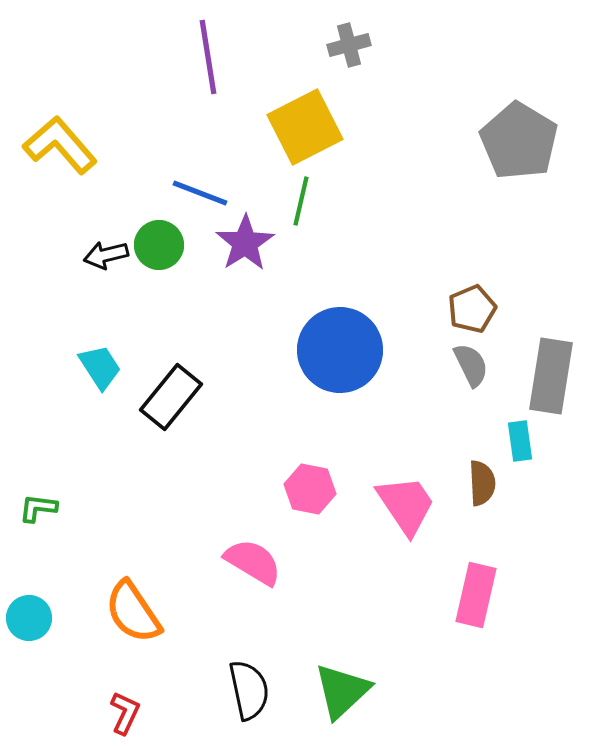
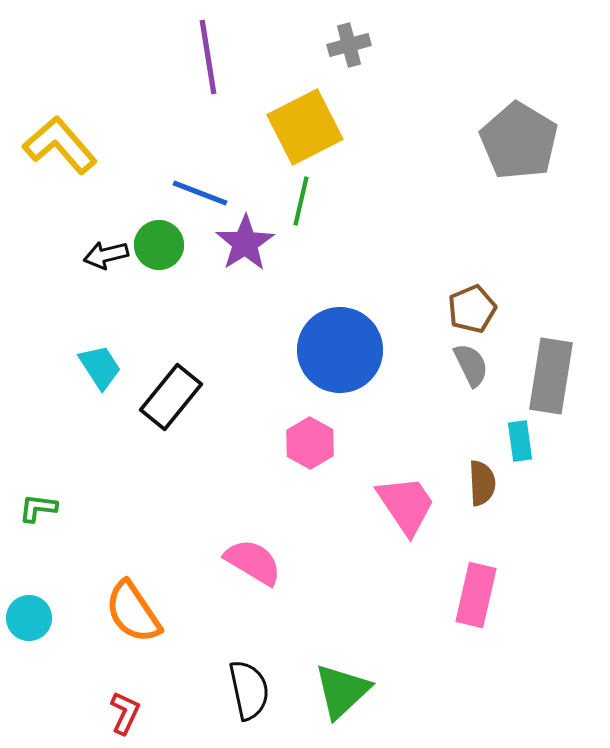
pink hexagon: moved 46 px up; rotated 18 degrees clockwise
